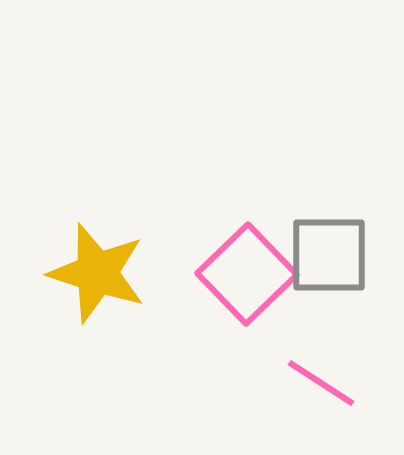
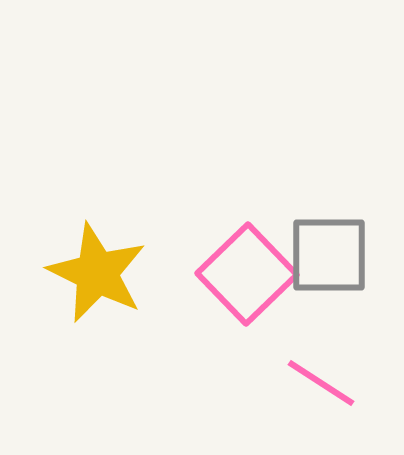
yellow star: rotated 8 degrees clockwise
